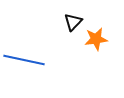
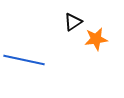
black triangle: rotated 12 degrees clockwise
